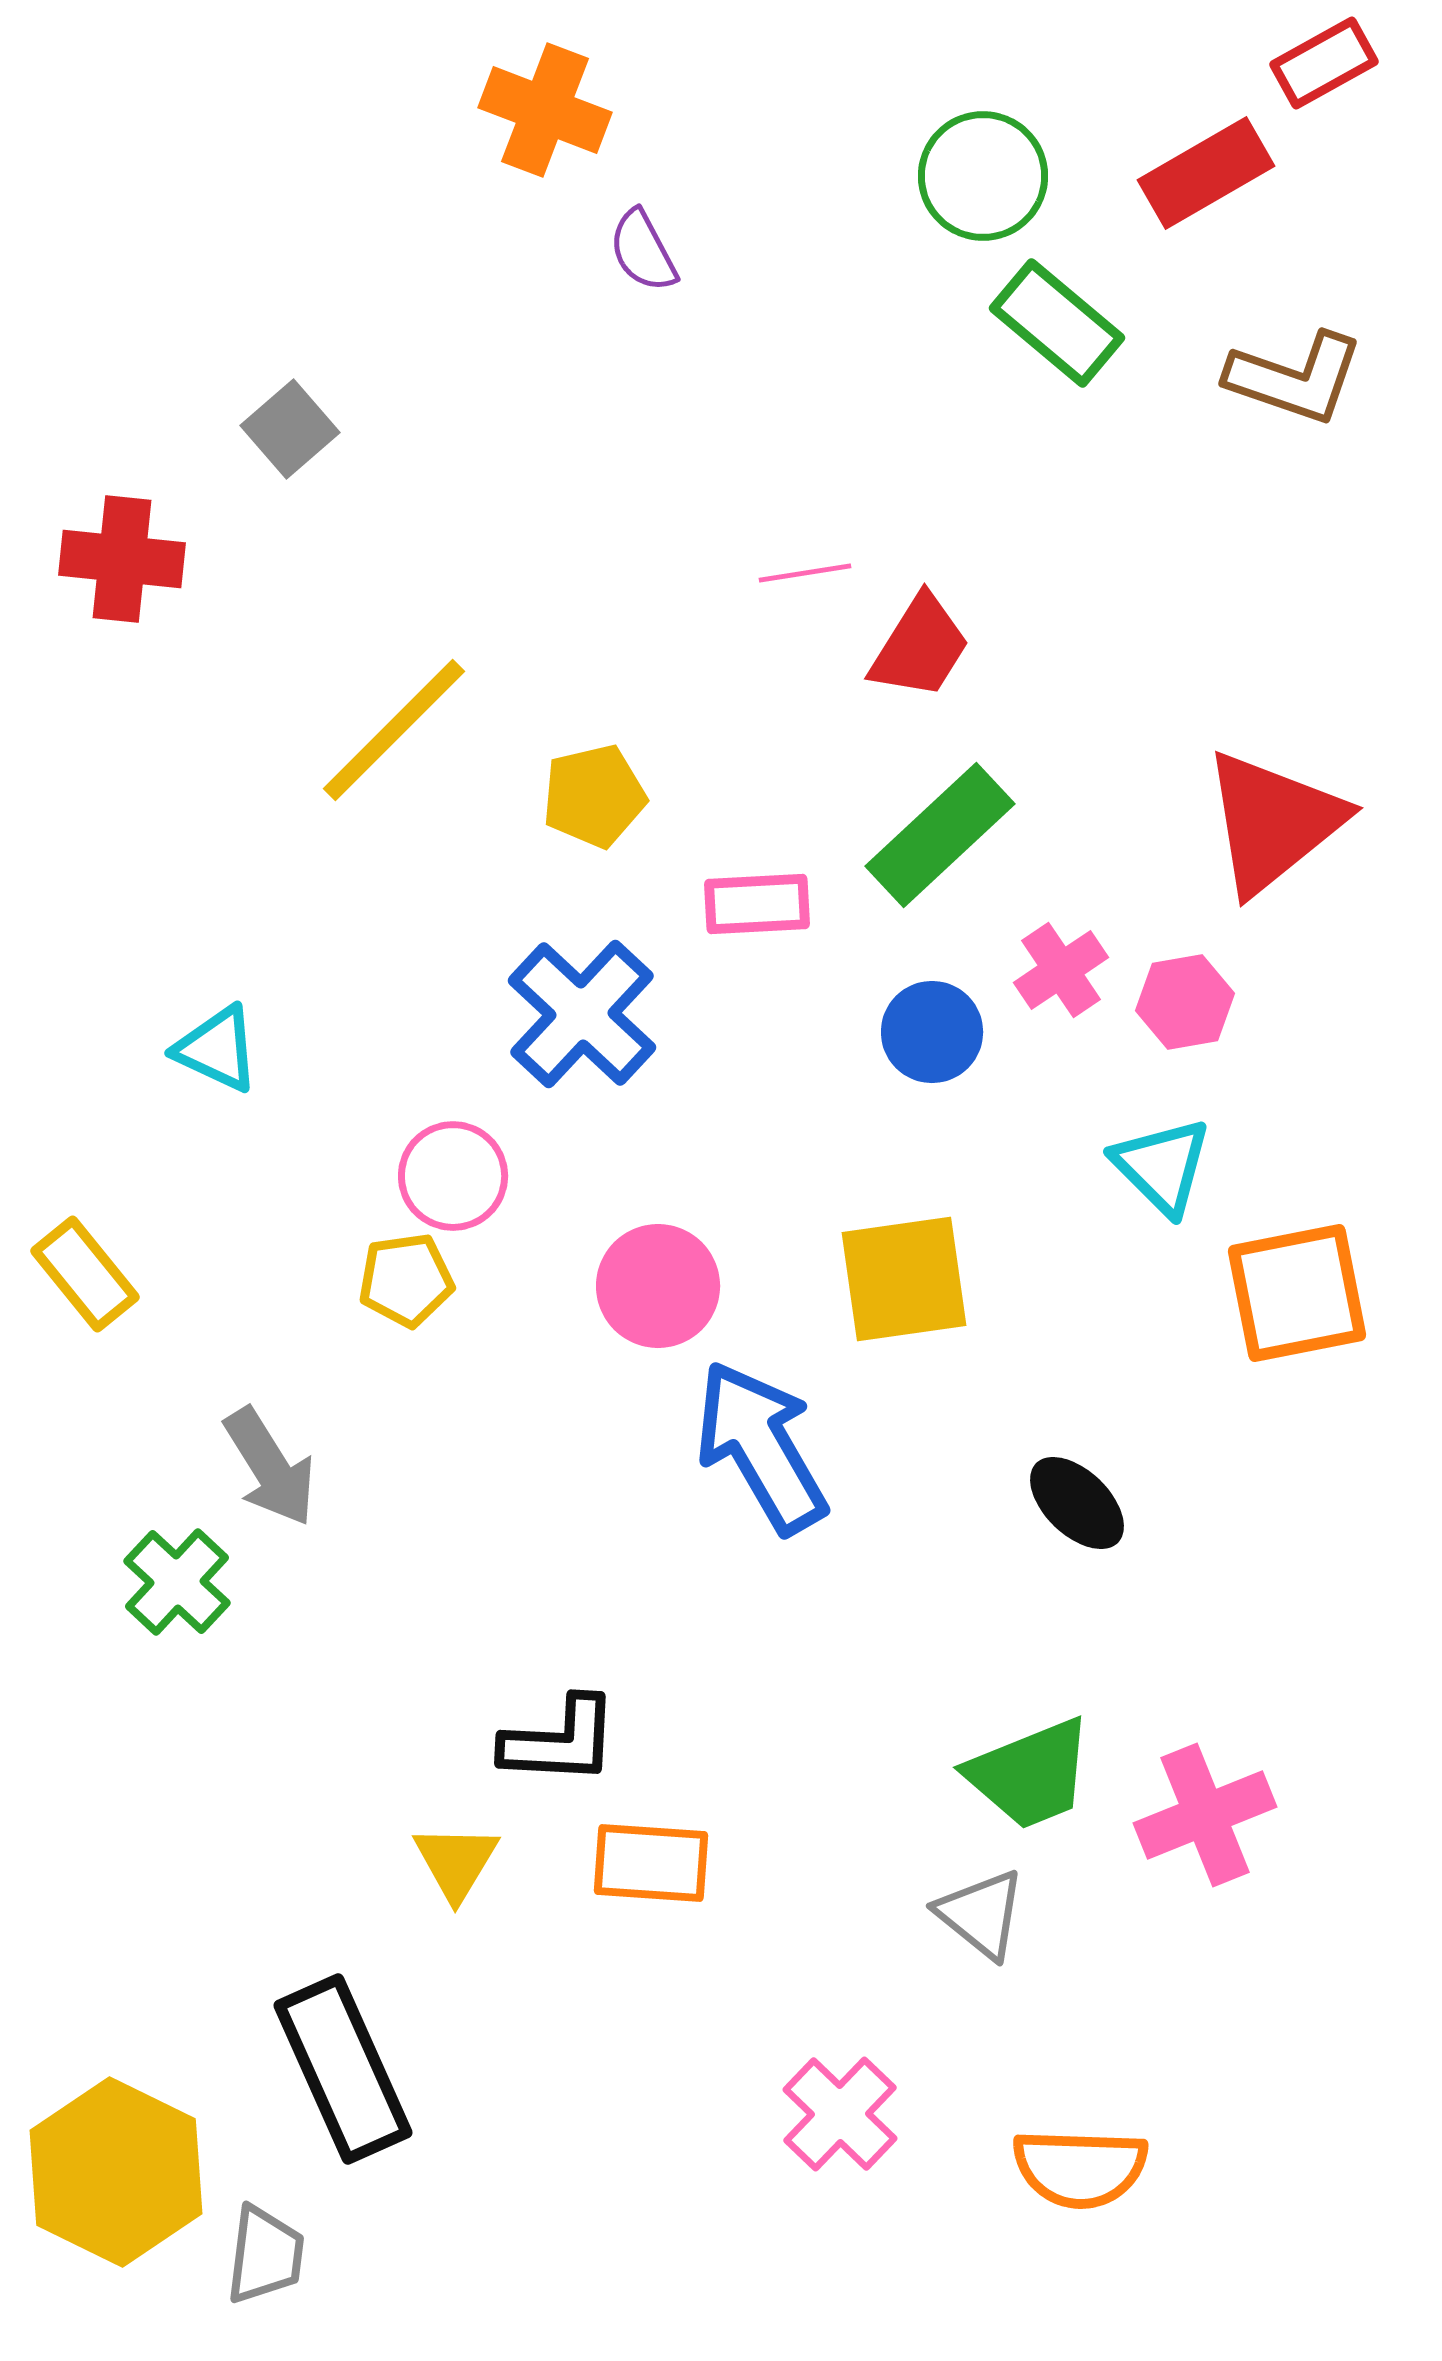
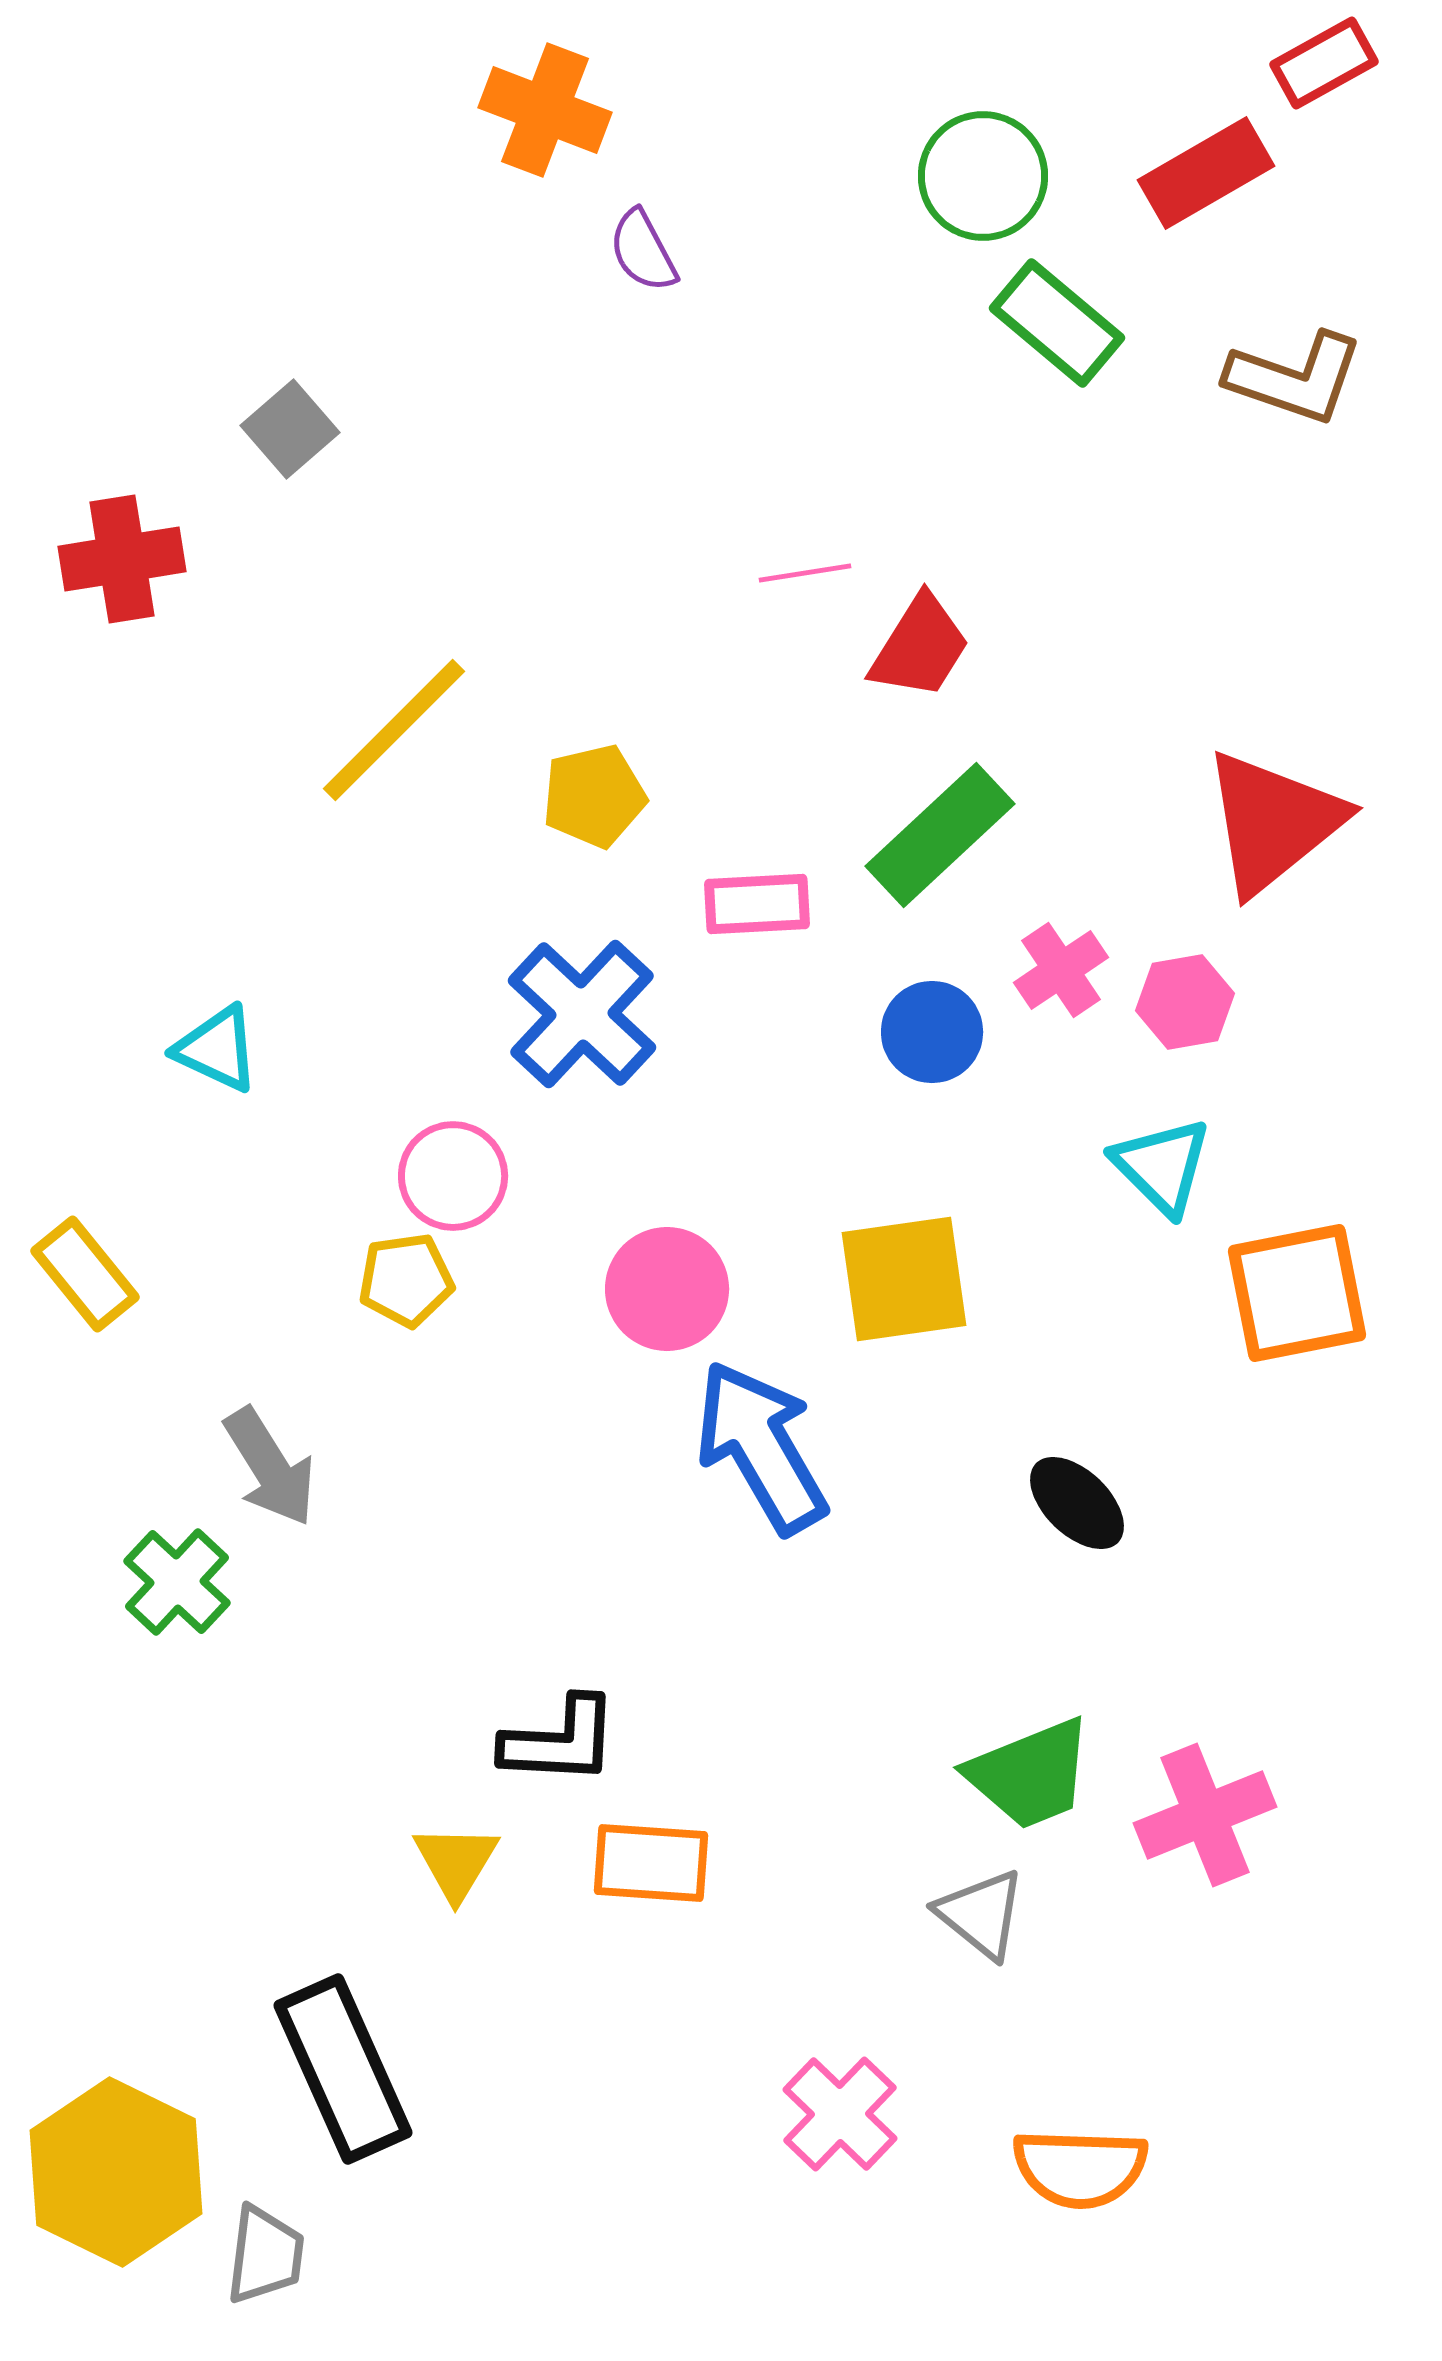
red cross at (122, 559): rotated 15 degrees counterclockwise
pink circle at (658, 1286): moved 9 px right, 3 px down
